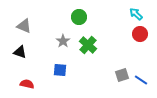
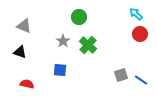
gray square: moved 1 px left
